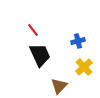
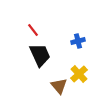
yellow cross: moved 5 px left, 7 px down
brown triangle: rotated 24 degrees counterclockwise
